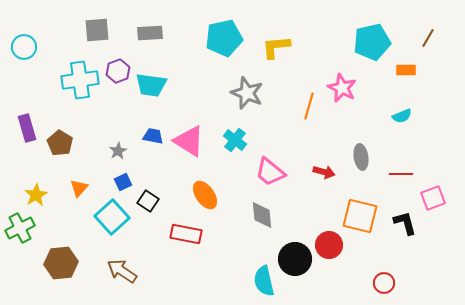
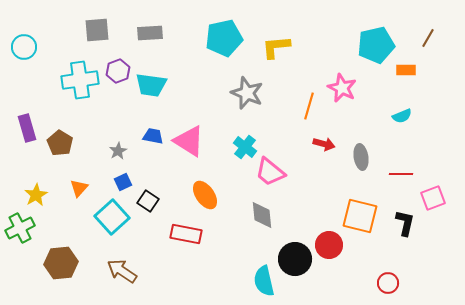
cyan pentagon at (372, 42): moved 4 px right, 3 px down
cyan cross at (235, 140): moved 10 px right, 7 px down
red arrow at (324, 172): moved 28 px up
black L-shape at (405, 223): rotated 28 degrees clockwise
red circle at (384, 283): moved 4 px right
